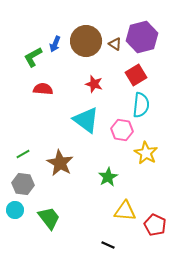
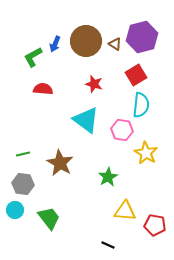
green line: rotated 16 degrees clockwise
red pentagon: rotated 15 degrees counterclockwise
